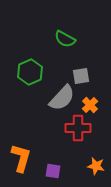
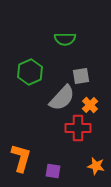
green semicircle: rotated 30 degrees counterclockwise
